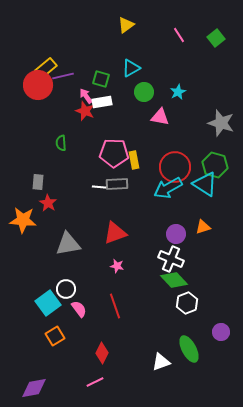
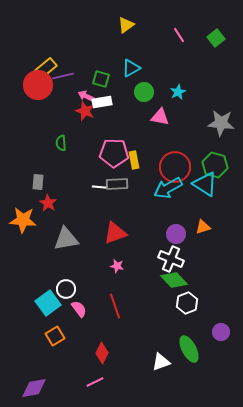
pink arrow at (86, 96): rotated 28 degrees counterclockwise
gray star at (221, 123): rotated 12 degrees counterclockwise
gray triangle at (68, 244): moved 2 px left, 5 px up
